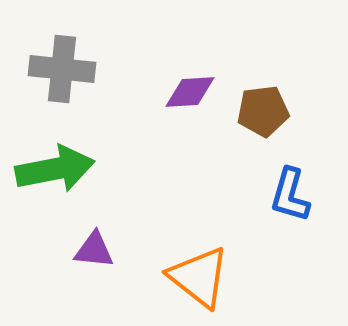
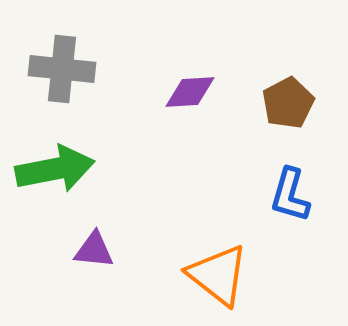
brown pentagon: moved 25 px right, 8 px up; rotated 21 degrees counterclockwise
orange triangle: moved 19 px right, 2 px up
